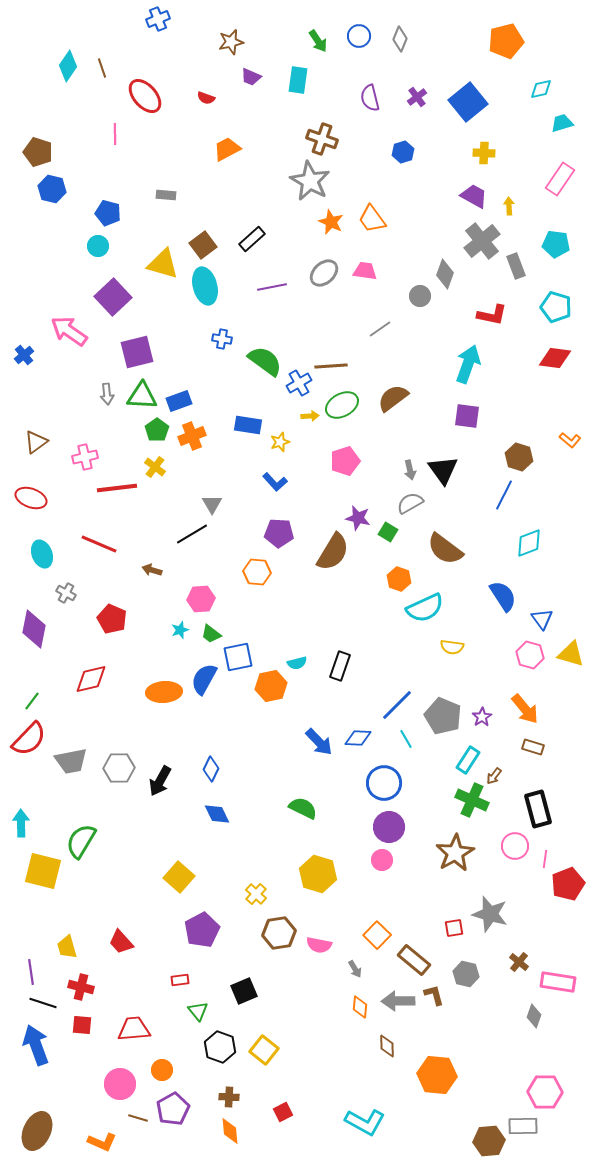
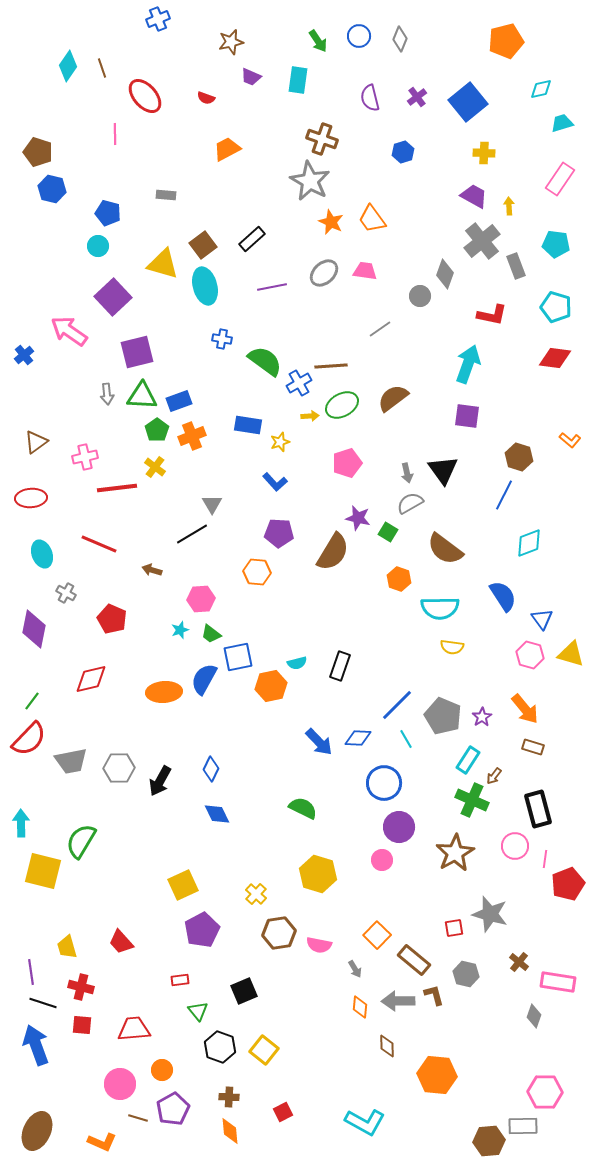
pink pentagon at (345, 461): moved 2 px right, 2 px down
gray arrow at (410, 470): moved 3 px left, 3 px down
red ellipse at (31, 498): rotated 24 degrees counterclockwise
cyan semicircle at (425, 608): moved 15 px right; rotated 24 degrees clockwise
purple circle at (389, 827): moved 10 px right
yellow square at (179, 877): moved 4 px right, 8 px down; rotated 24 degrees clockwise
